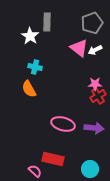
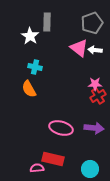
white arrow: rotated 32 degrees clockwise
pink ellipse: moved 2 px left, 4 px down
pink semicircle: moved 2 px right, 3 px up; rotated 48 degrees counterclockwise
